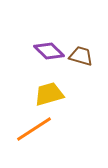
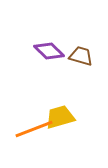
yellow trapezoid: moved 11 px right, 23 px down
orange line: rotated 12 degrees clockwise
